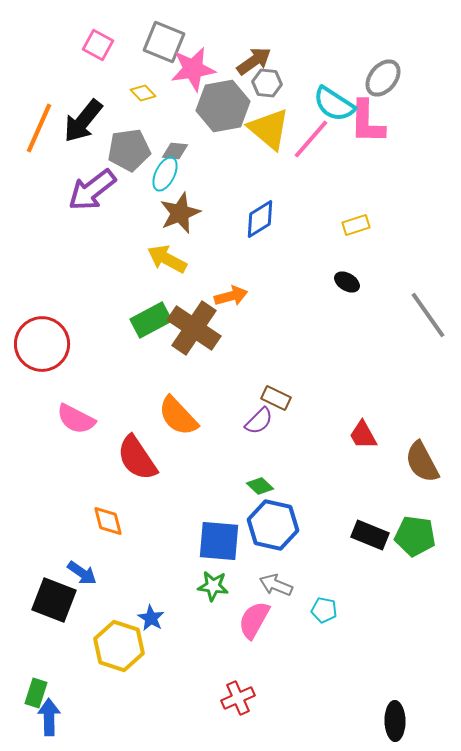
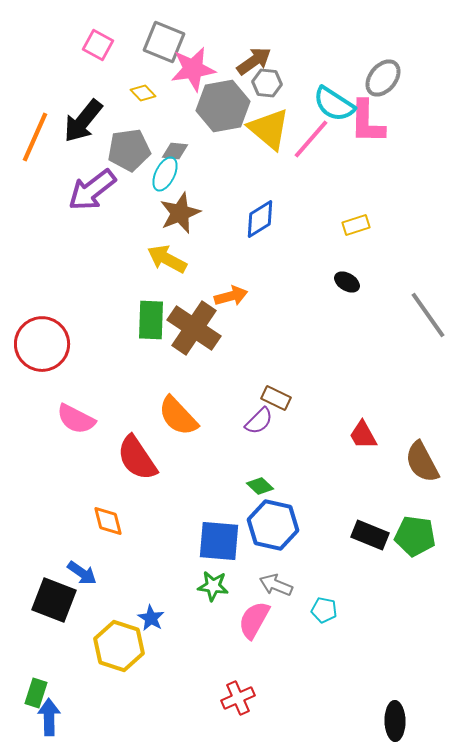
orange line at (39, 128): moved 4 px left, 9 px down
green rectangle at (151, 320): rotated 60 degrees counterclockwise
